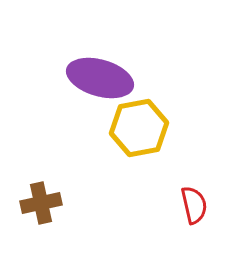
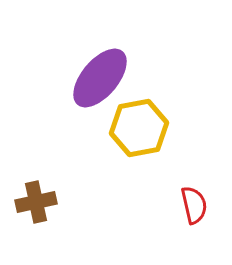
purple ellipse: rotated 66 degrees counterclockwise
brown cross: moved 5 px left, 1 px up
